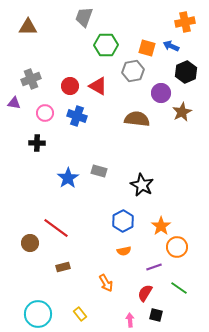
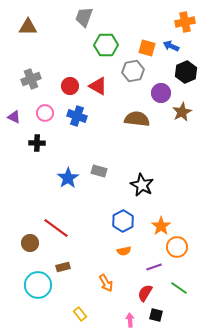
purple triangle: moved 14 px down; rotated 16 degrees clockwise
cyan circle: moved 29 px up
